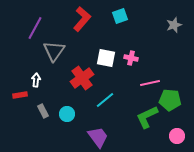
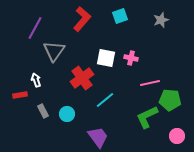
gray star: moved 13 px left, 5 px up
white arrow: rotated 24 degrees counterclockwise
